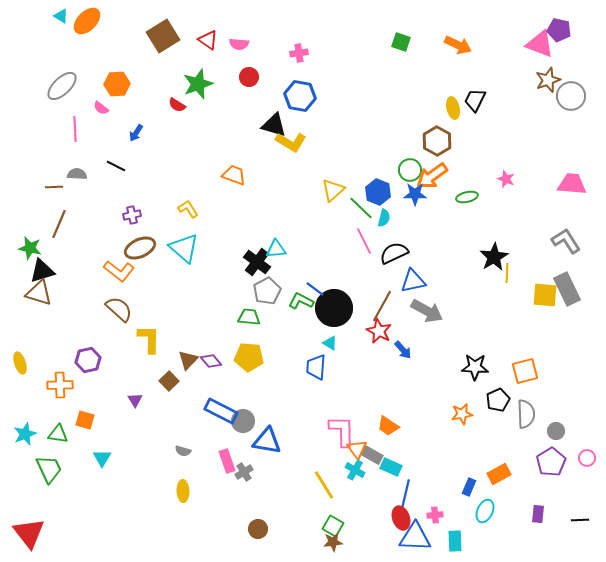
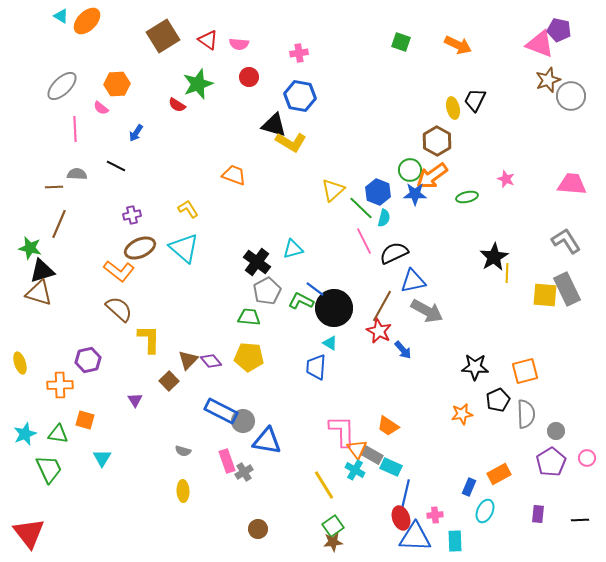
cyan triangle at (276, 249): moved 17 px right; rotated 10 degrees counterclockwise
green square at (333, 526): rotated 25 degrees clockwise
